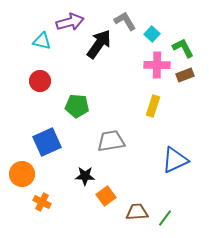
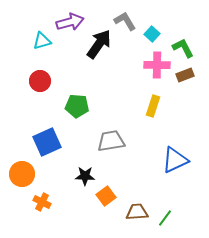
cyan triangle: rotated 30 degrees counterclockwise
